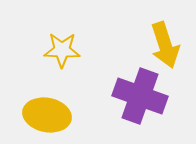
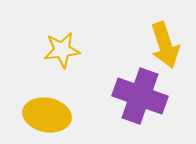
yellow star: rotated 9 degrees counterclockwise
